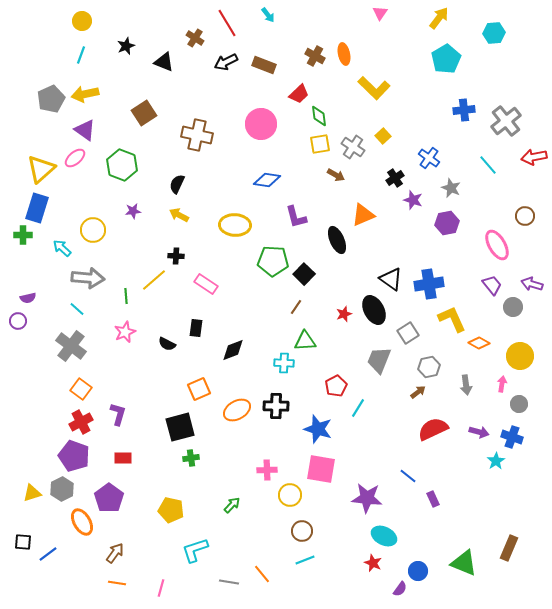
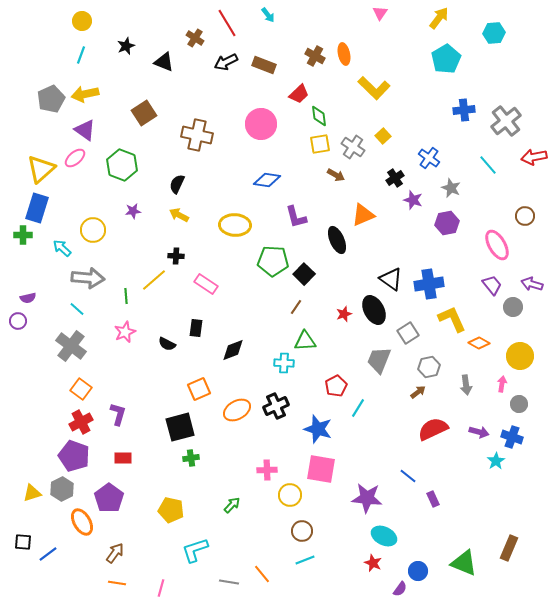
black cross at (276, 406): rotated 25 degrees counterclockwise
